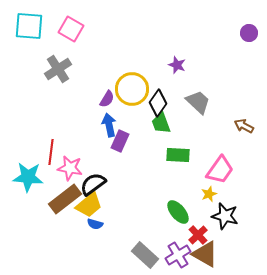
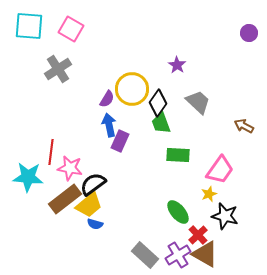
purple star: rotated 12 degrees clockwise
